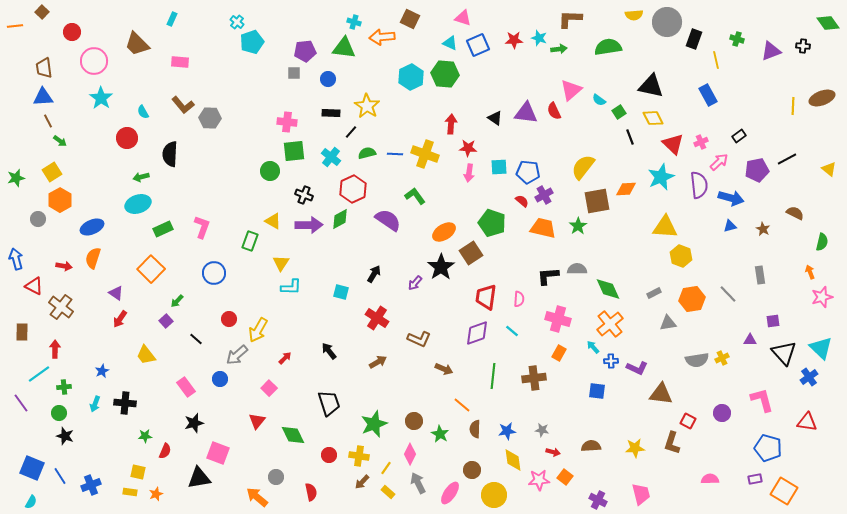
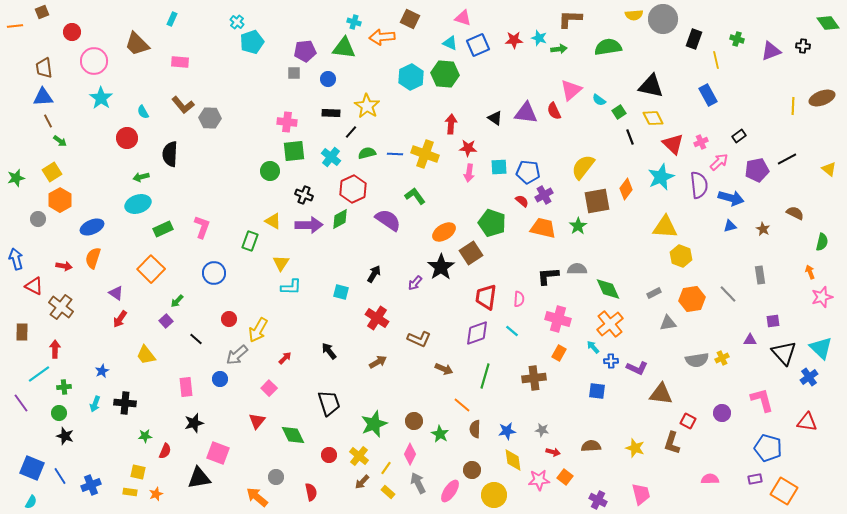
brown square at (42, 12): rotated 24 degrees clockwise
gray circle at (667, 22): moved 4 px left, 3 px up
orange diamond at (626, 189): rotated 50 degrees counterclockwise
green line at (493, 376): moved 8 px left; rotated 10 degrees clockwise
pink rectangle at (186, 387): rotated 30 degrees clockwise
yellow star at (635, 448): rotated 24 degrees clockwise
yellow cross at (359, 456): rotated 30 degrees clockwise
pink ellipse at (450, 493): moved 2 px up
